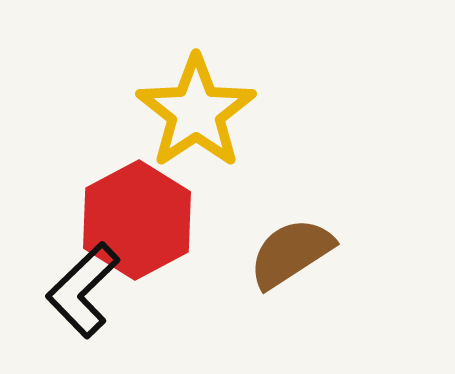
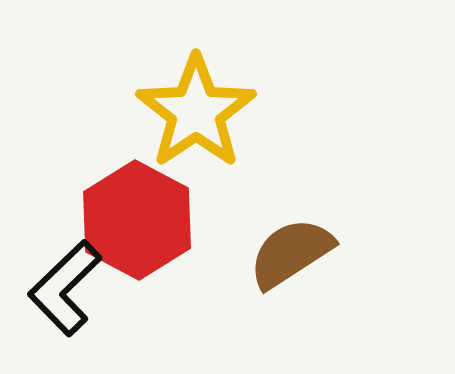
red hexagon: rotated 4 degrees counterclockwise
black L-shape: moved 18 px left, 2 px up
